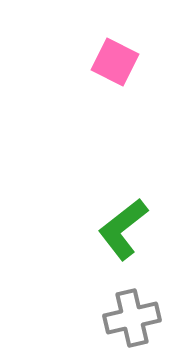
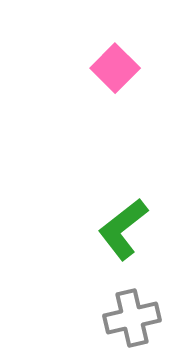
pink square: moved 6 px down; rotated 18 degrees clockwise
